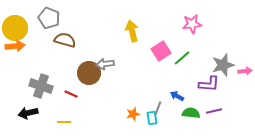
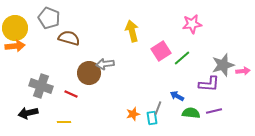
brown semicircle: moved 4 px right, 2 px up
pink arrow: moved 2 px left
